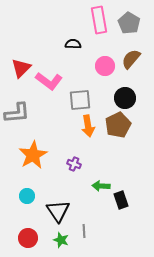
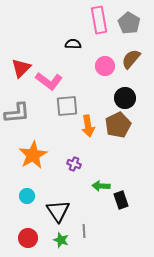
gray square: moved 13 px left, 6 px down
